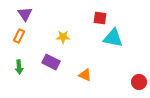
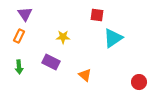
red square: moved 3 px left, 3 px up
cyan triangle: rotated 45 degrees counterclockwise
orange triangle: rotated 16 degrees clockwise
